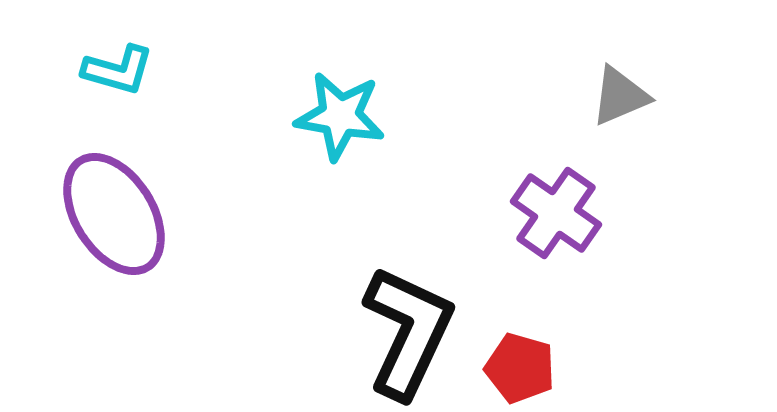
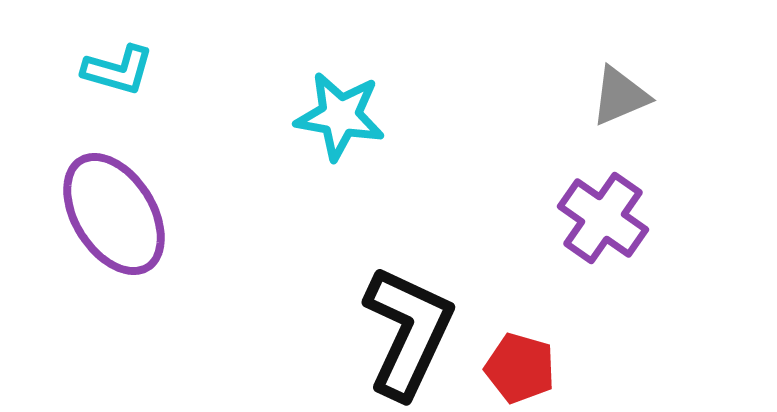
purple cross: moved 47 px right, 5 px down
